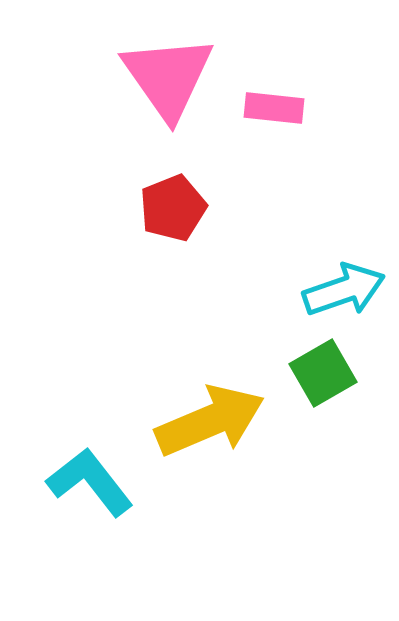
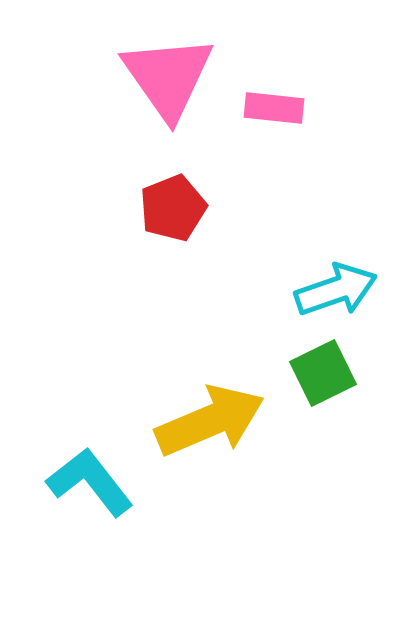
cyan arrow: moved 8 px left
green square: rotated 4 degrees clockwise
